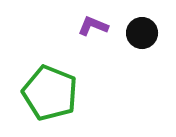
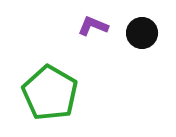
green pentagon: rotated 8 degrees clockwise
